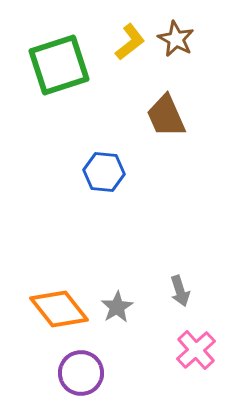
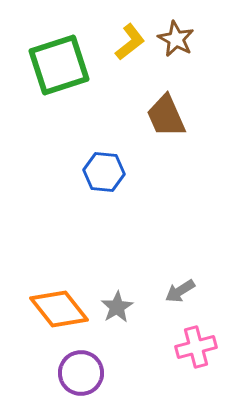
gray arrow: rotated 76 degrees clockwise
pink cross: moved 3 px up; rotated 27 degrees clockwise
